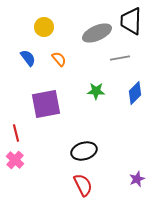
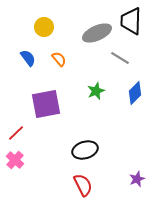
gray line: rotated 42 degrees clockwise
green star: rotated 24 degrees counterclockwise
red line: rotated 60 degrees clockwise
black ellipse: moved 1 px right, 1 px up
